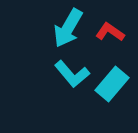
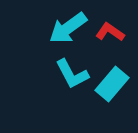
cyan arrow: rotated 24 degrees clockwise
cyan L-shape: rotated 12 degrees clockwise
